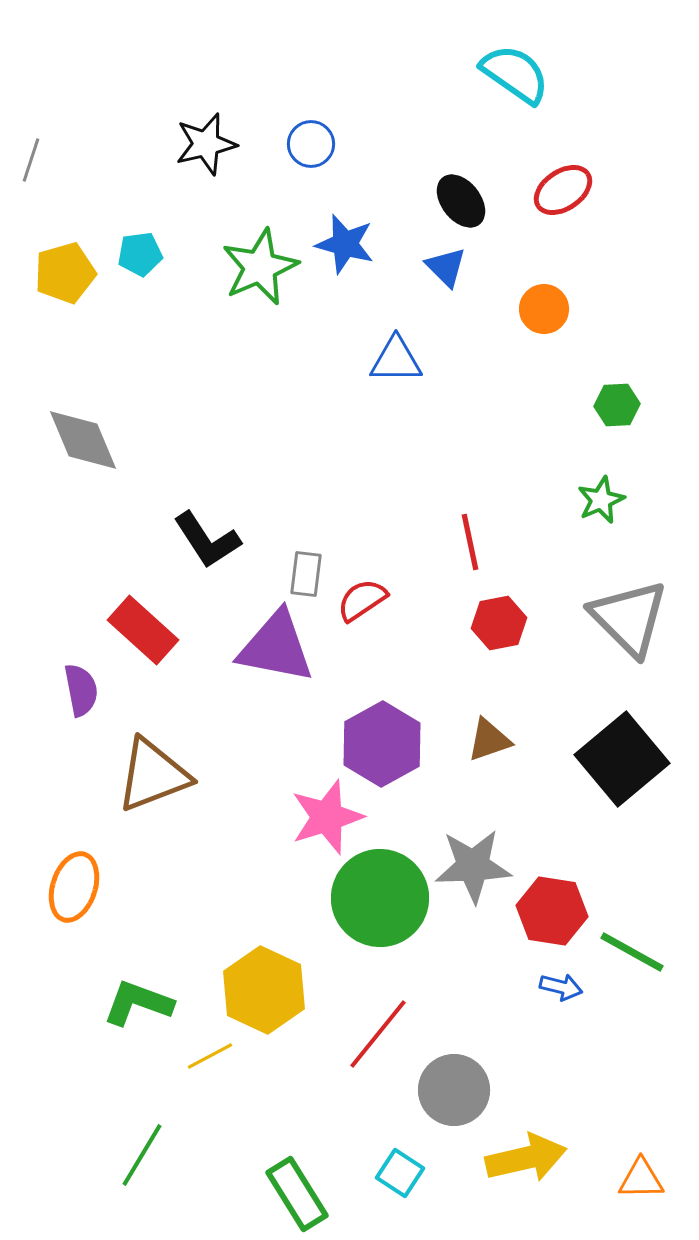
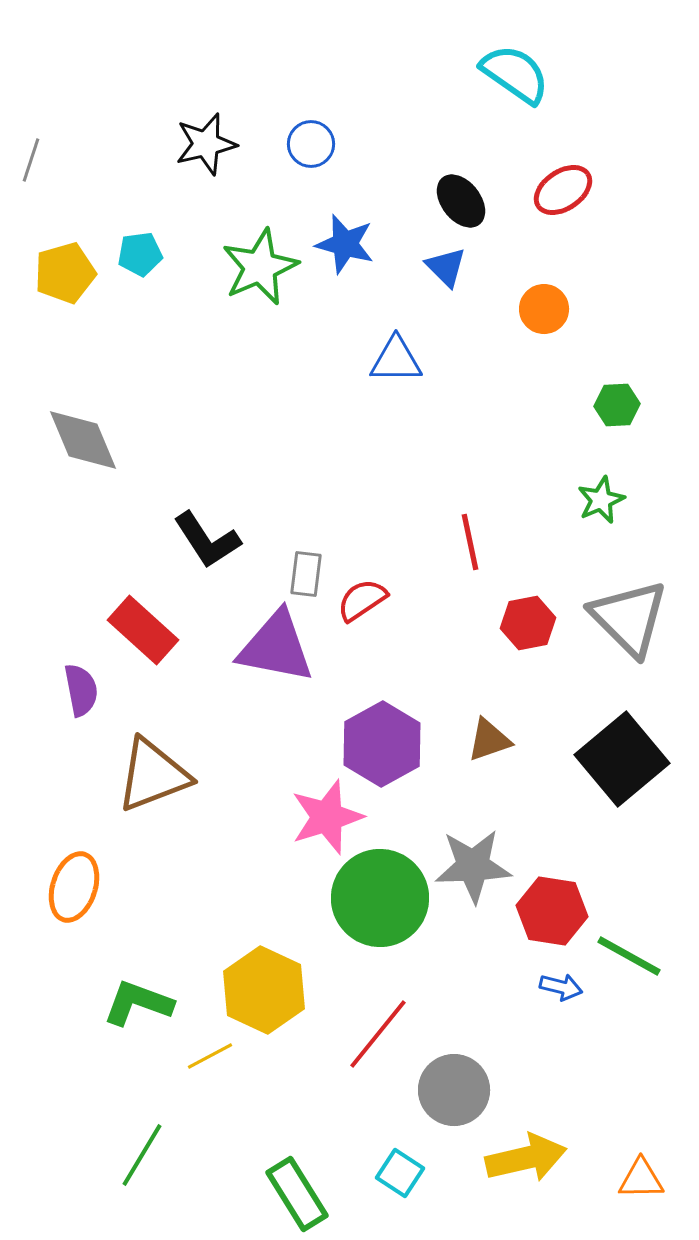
red hexagon at (499, 623): moved 29 px right
green line at (632, 952): moved 3 px left, 4 px down
